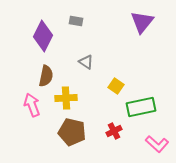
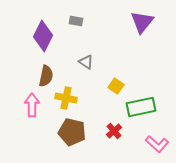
yellow cross: rotated 15 degrees clockwise
pink arrow: rotated 20 degrees clockwise
red cross: rotated 14 degrees counterclockwise
